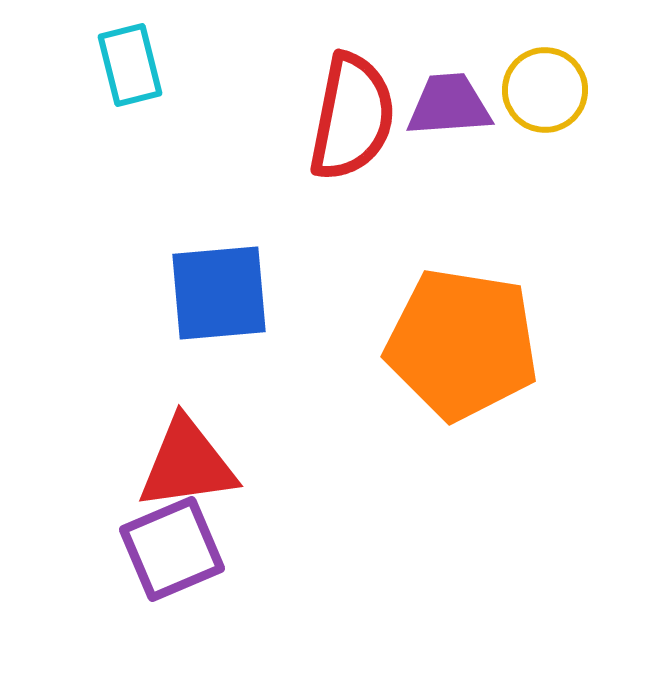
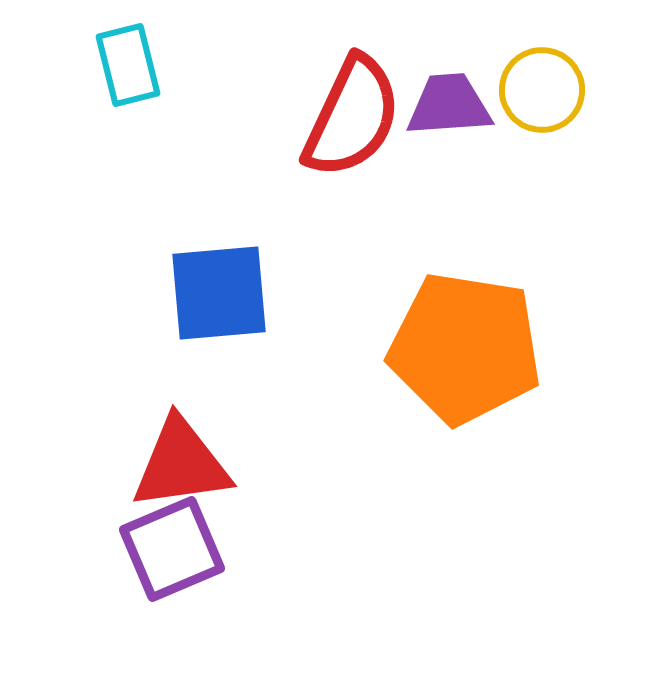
cyan rectangle: moved 2 px left
yellow circle: moved 3 px left
red semicircle: rotated 14 degrees clockwise
orange pentagon: moved 3 px right, 4 px down
red triangle: moved 6 px left
